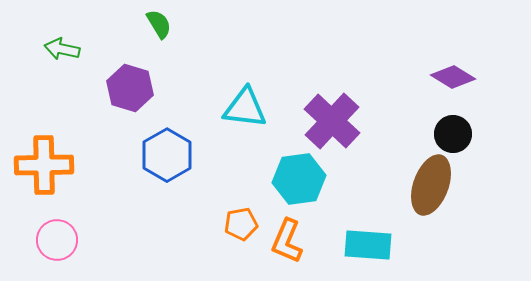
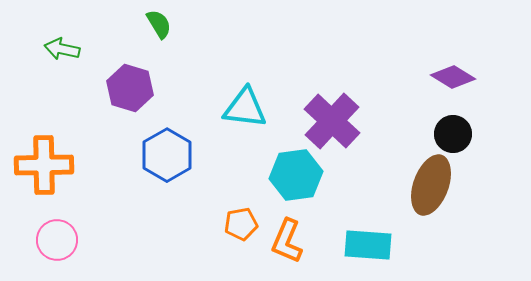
cyan hexagon: moved 3 px left, 4 px up
